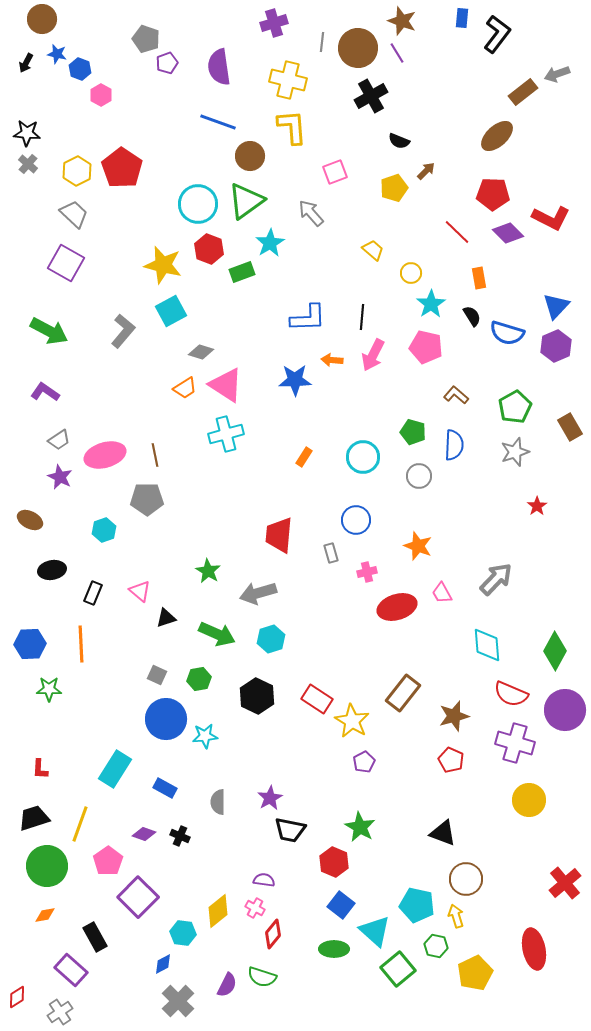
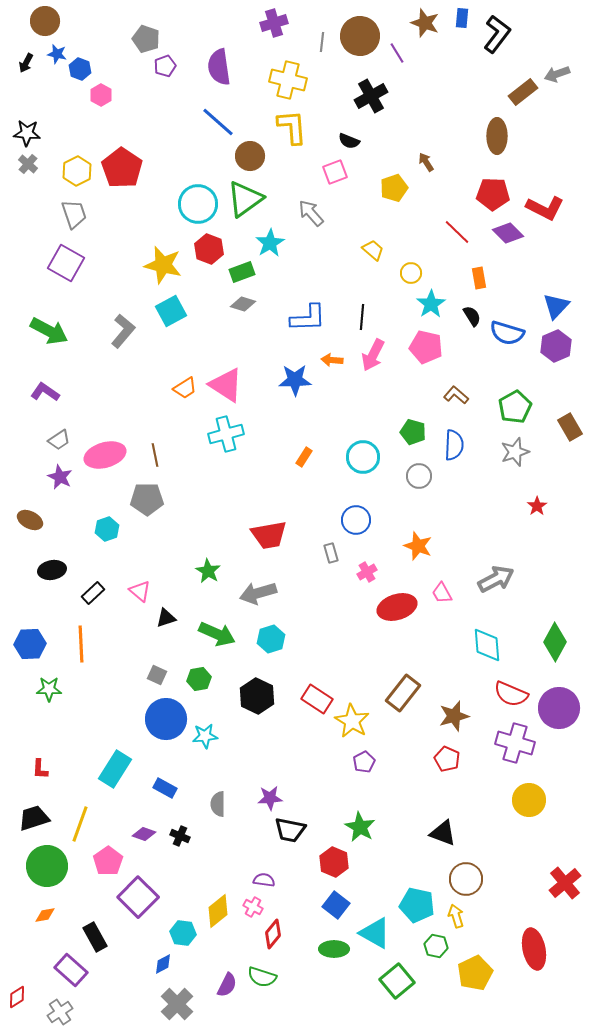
brown circle at (42, 19): moved 3 px right, 2 px down
brown star at (402, 21): moved 23 px right, 2 px down
brown circle at (358, 48): moved 2 px right, 12 px up
purple pentagon at (167, 63): moved 2 px left, 3 px down
blue line at (218, 122): rotated 21 degrees clockwise
brown ellipse at (497, 136): rotated 48 degrees counterclockwise
black semicircle at (399, 141): moved 50 px left
brown arrow at (426, 171): moved 9 px up; rotated 78 degrees counterclockwise
green triangle at (246, 201): moved 1 px left, 2 px up
gray trapezoid at (74, 214): rotated 28 degrees clockwise
red L-shape at (551, 218): moved 6 px left, 10 px up
gray diamond at (201, 352): moved 42 px right, 48 px up
cyan hexagon at (104, 530): moved 3 px right, 1 px up
red trapezoid at (279, 535): moved 10 px left; rotated 105 degrees counterclockwise
pink cross at (367, 572): rotated 18 degrees counterclockwise
gray arrow at (496, 579): rotated 18 degrees clockwise
black rectangle at (93, 593): rotated 25 degrees clockwise
green diamond at (555, 651): moved 9 px up
purple circle at (565, 710): moved 6 px left, 2 px up
red pentagon at (451, 760): moved 4 px left, 1 px up
purple star at (270, 798): rotated 25 degrees clockwise
gray semicircle at (218, 802): moved 2 px down
blue square at (341, 905): moved 5 px left
pink cross at (255, 908): moved 2 px left, 1 px up
cyan triangle at (375, 931): moved 2 px down; rotated 12 degrees counterclockwise
green square at (398, 969): moved 1 px left, 12 px down
gray cross at (178, 1001): moved 1 px left, 3 px down
